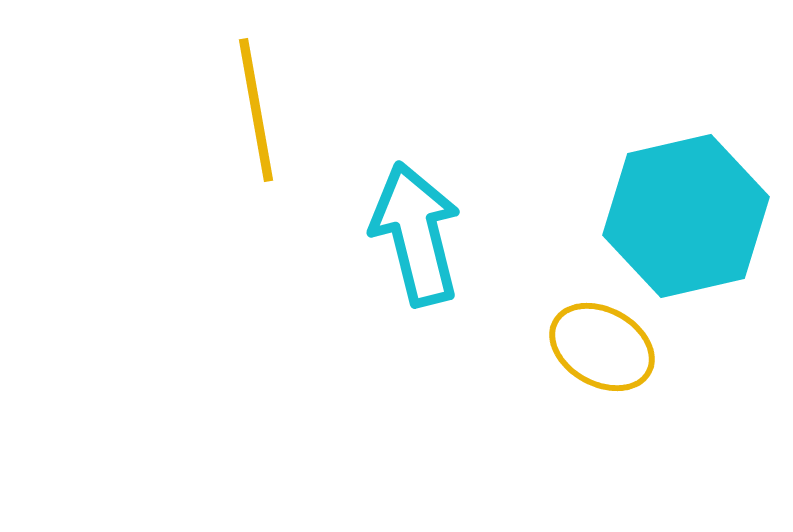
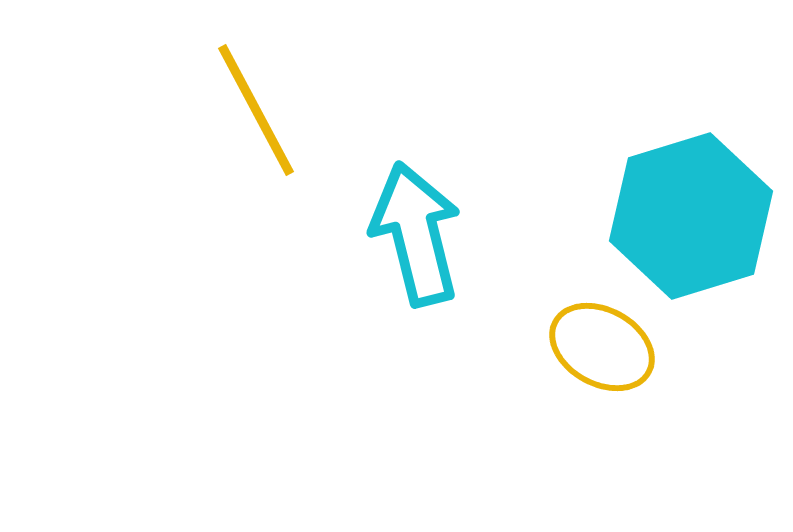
yellow line: rotated 18 degrees counterclockwise
cyan hexagon: moved 5 px right; rotated 4 degrees counterclockwise
